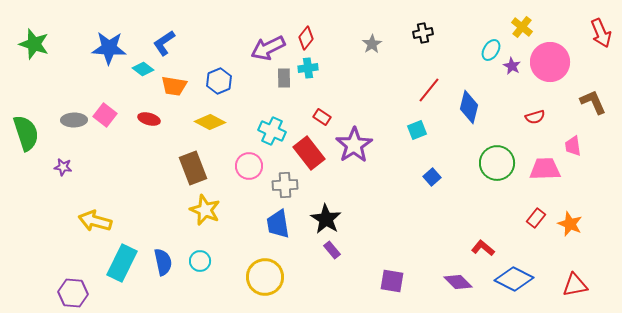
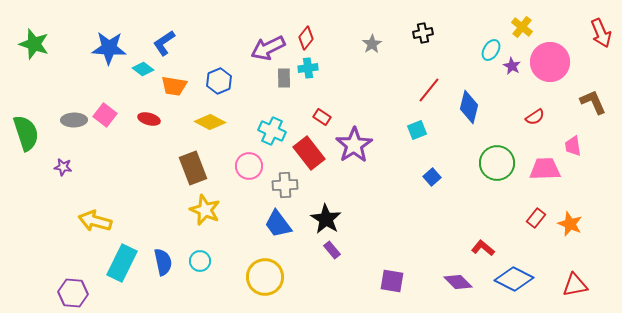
red semicircle at (535, 117): rotated 18 degrees counterclockwise
blue trapezoid at (278, 224): rotated 28 degrees counterclockwise
